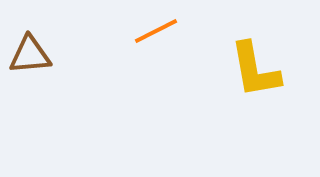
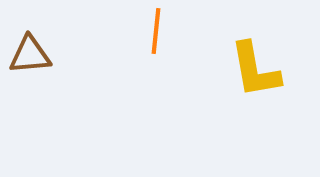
orange line: rotated 57 degrees counterclockwise
